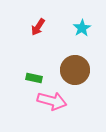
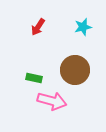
cyan star: moved 1 px right, 1 px up; rotated 18 degrees clockwise
